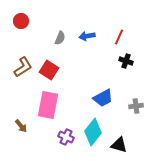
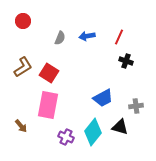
red circle: moved 2 px right
red square: moved 3 px down
black triangle: moved 1 px right, 18 px up
